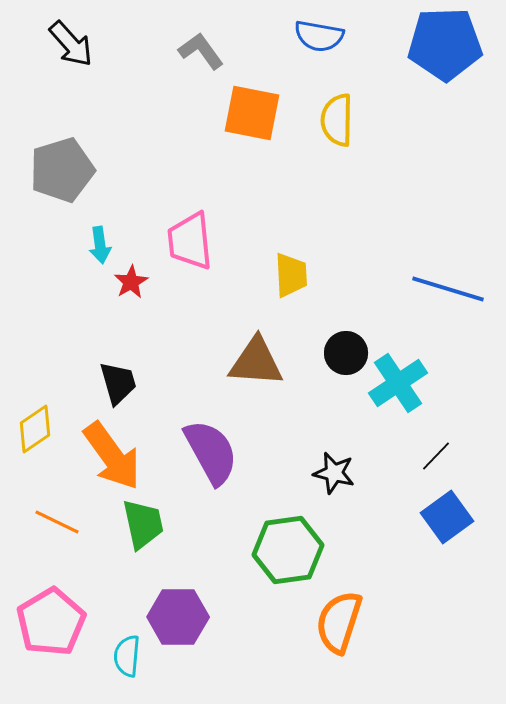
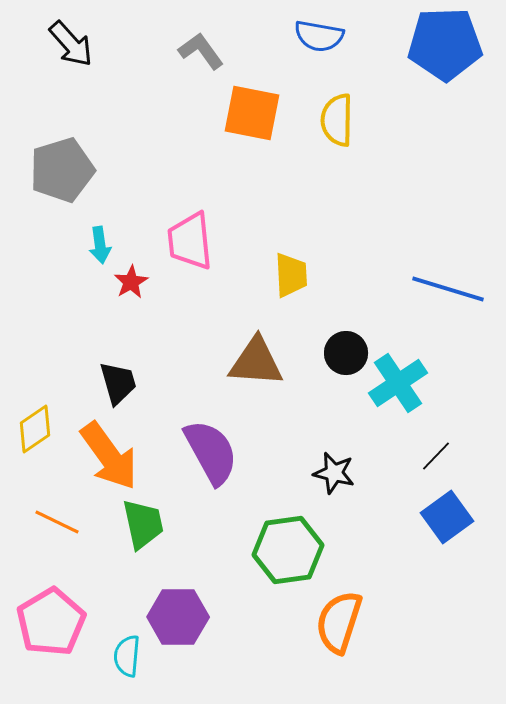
orange arrow: moved 3 px left
